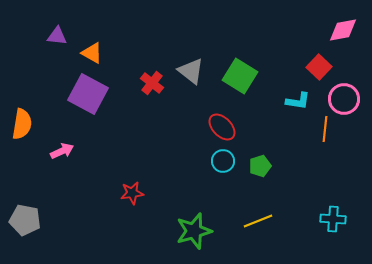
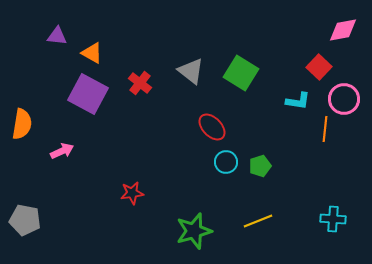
green square: moved 1 px right, 3 px up
red cross: moved 12 px left
red ellipse: moved 10 px left
cyan circle: moved 3 px right, 1 px down
